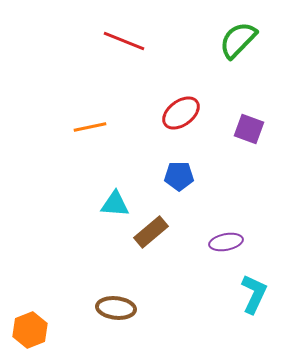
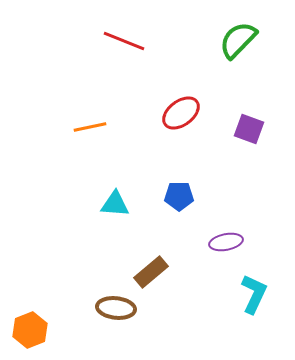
blue pentagon: moved 20 px down
brown rectangle: moved 40 px down
